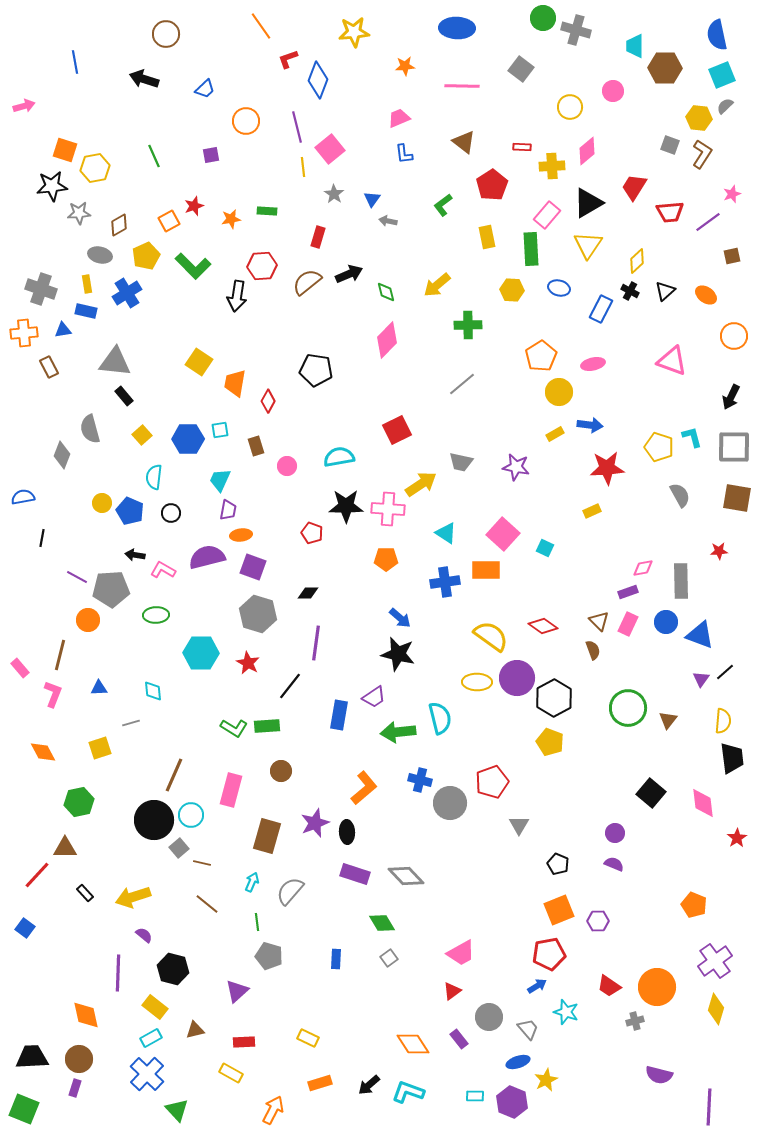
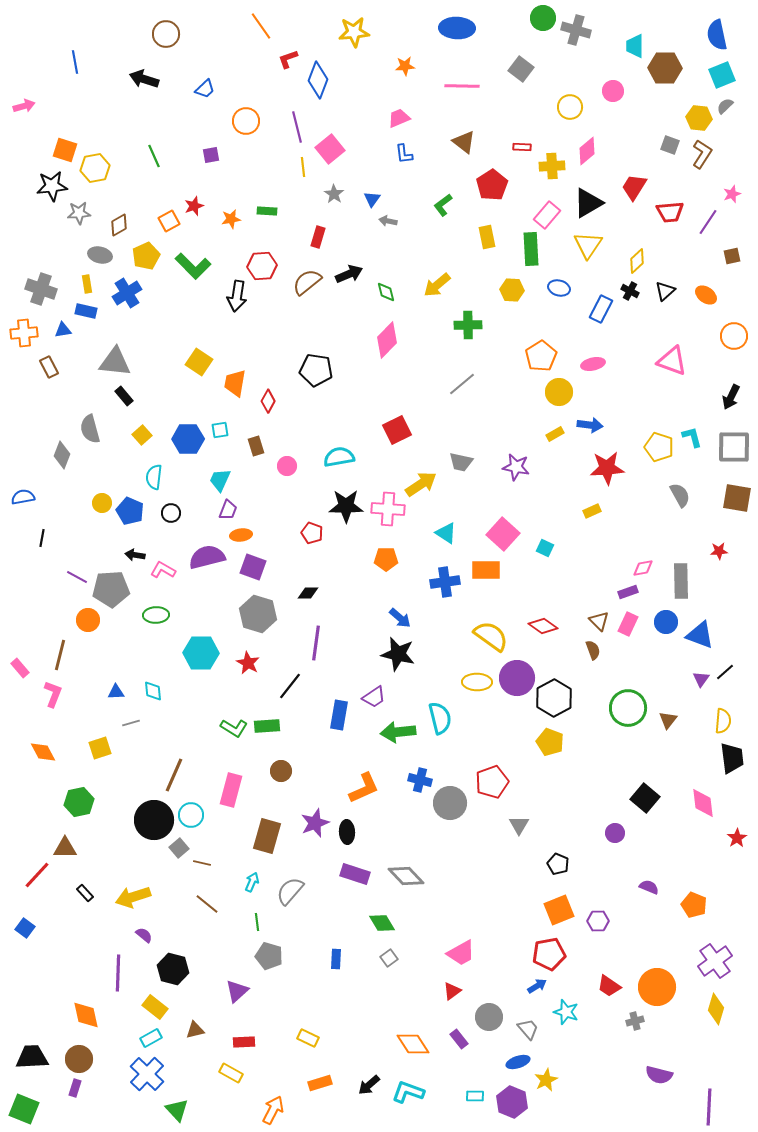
purple line at (708, 222): rotated 20 degrees counterclockwise
purple trapezoid at (228, 510): rotated 10 degrees clockwise
blue triangle at (99, 688): moved 17 px right, 4 px down
orange L-shape at (364, 788): rotated 16 degrees clockwise
black square at (651, 793): moved 6 px left, 5 px down
purple semicircle at (614, 864): moved 35 px right, 23 px down
